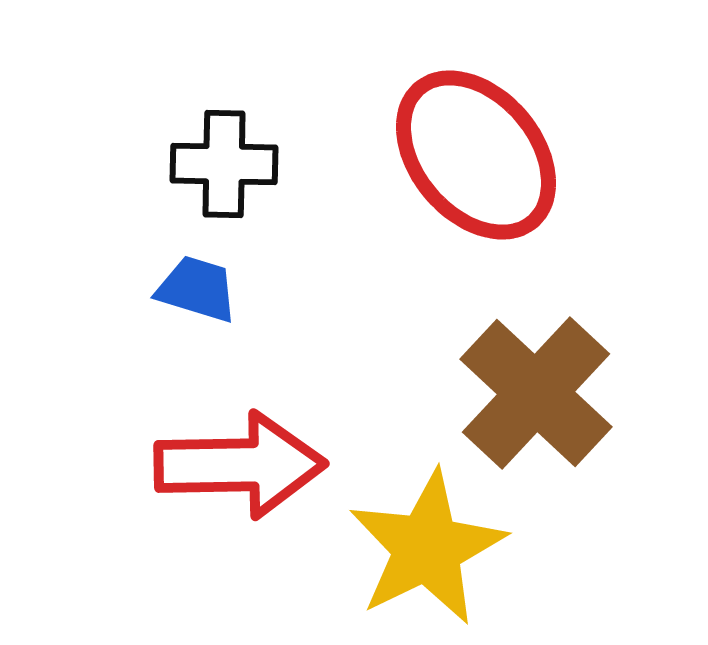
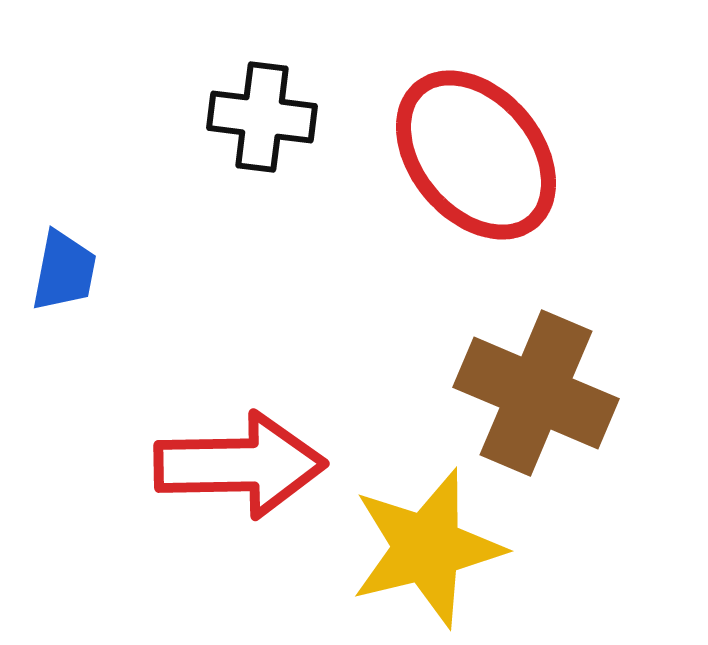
black cross: moved 38 px right, 47 px up; rotated 6 degrees clockwise
blue trapezoid: moved 133 px left, 18 px up; rotated 84 degrees clockwise
brown cross: rotated 20 degrees counterclockwise
yellow star: rotated 12 degrees clockwise
